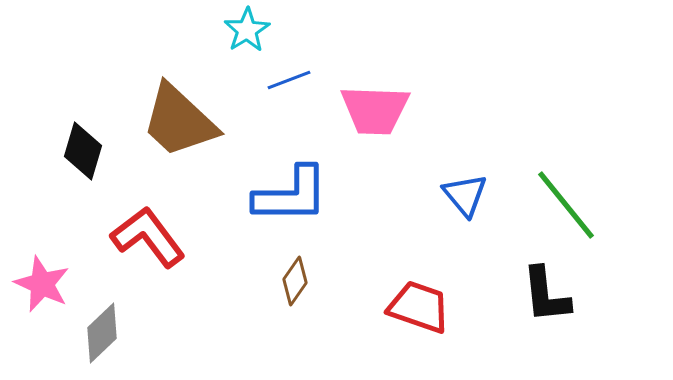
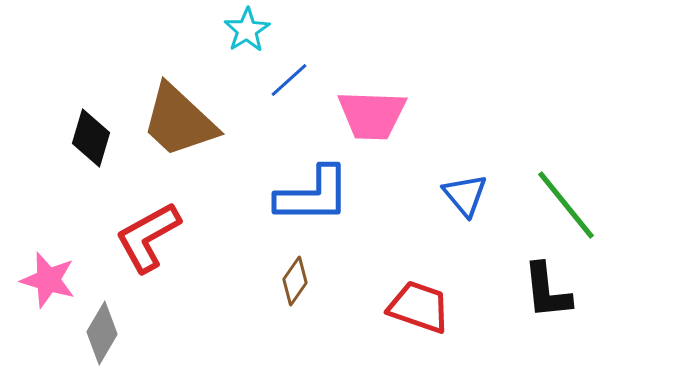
blue line: rotated 21 degrees counterclockwise
pink trapezoid: moved 3 px left, 5 px down
black diamond: moved 8 px right, 13 px up
blue L-shape: moved 22 px right
red L-shape: rotated 82 degrees counterclockwise
pink star: moved 6 px right, 4 px up; rotated 8 degrees counterclockwise
black L-shape: moved 1 px right, 4 px up
gray diamond: rotated 16 degrees counterclockwise
